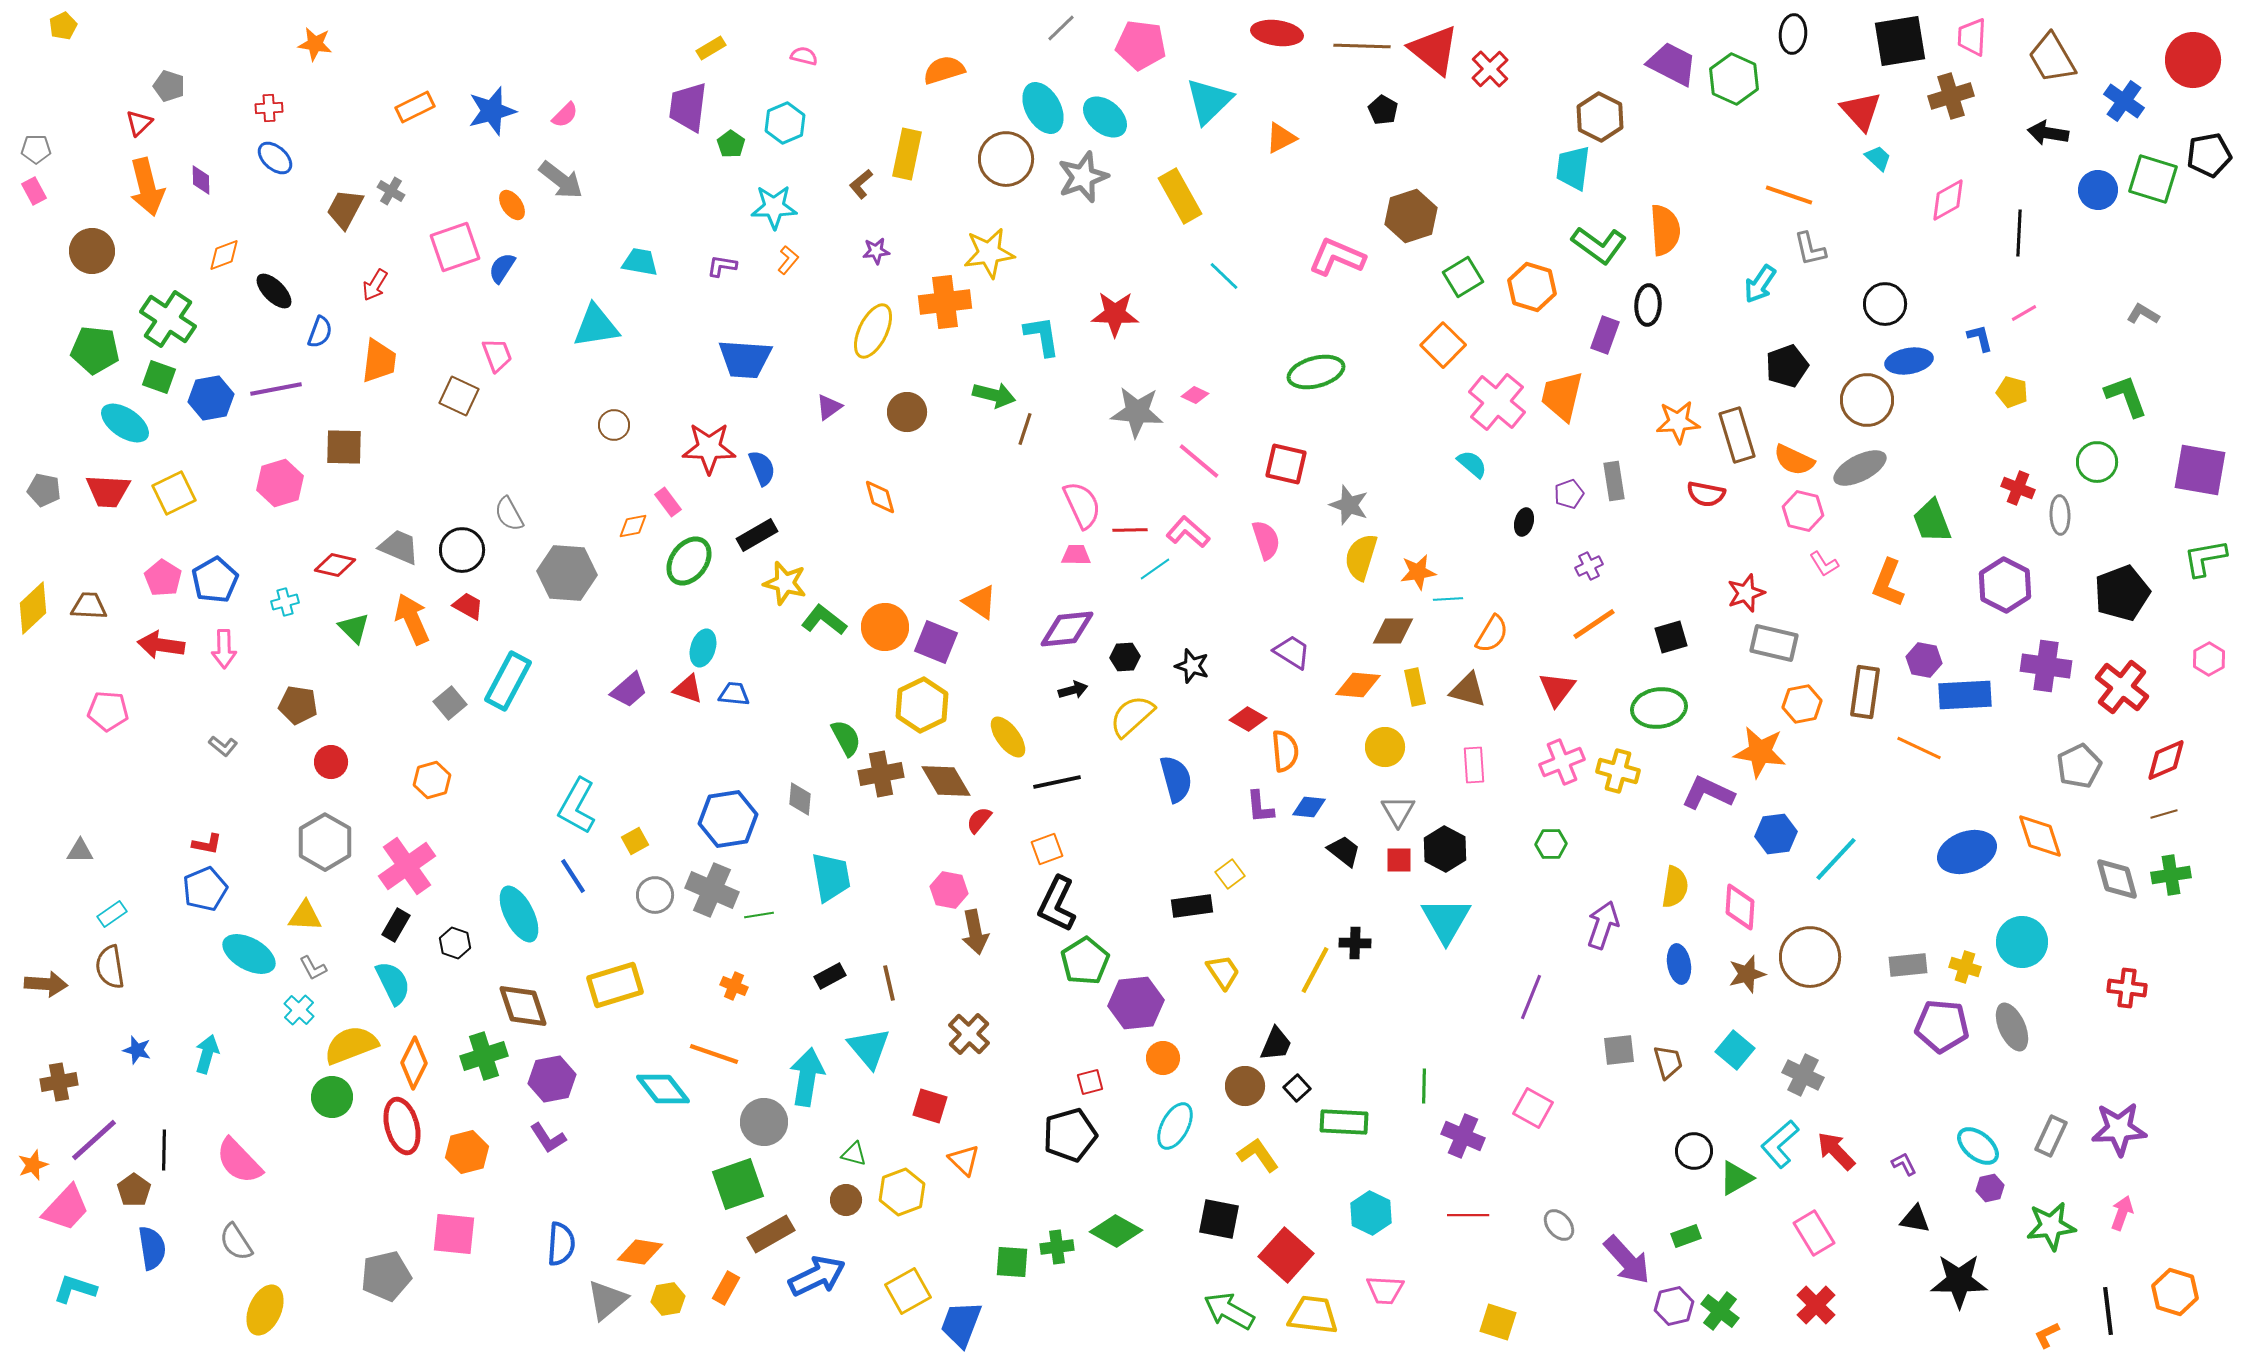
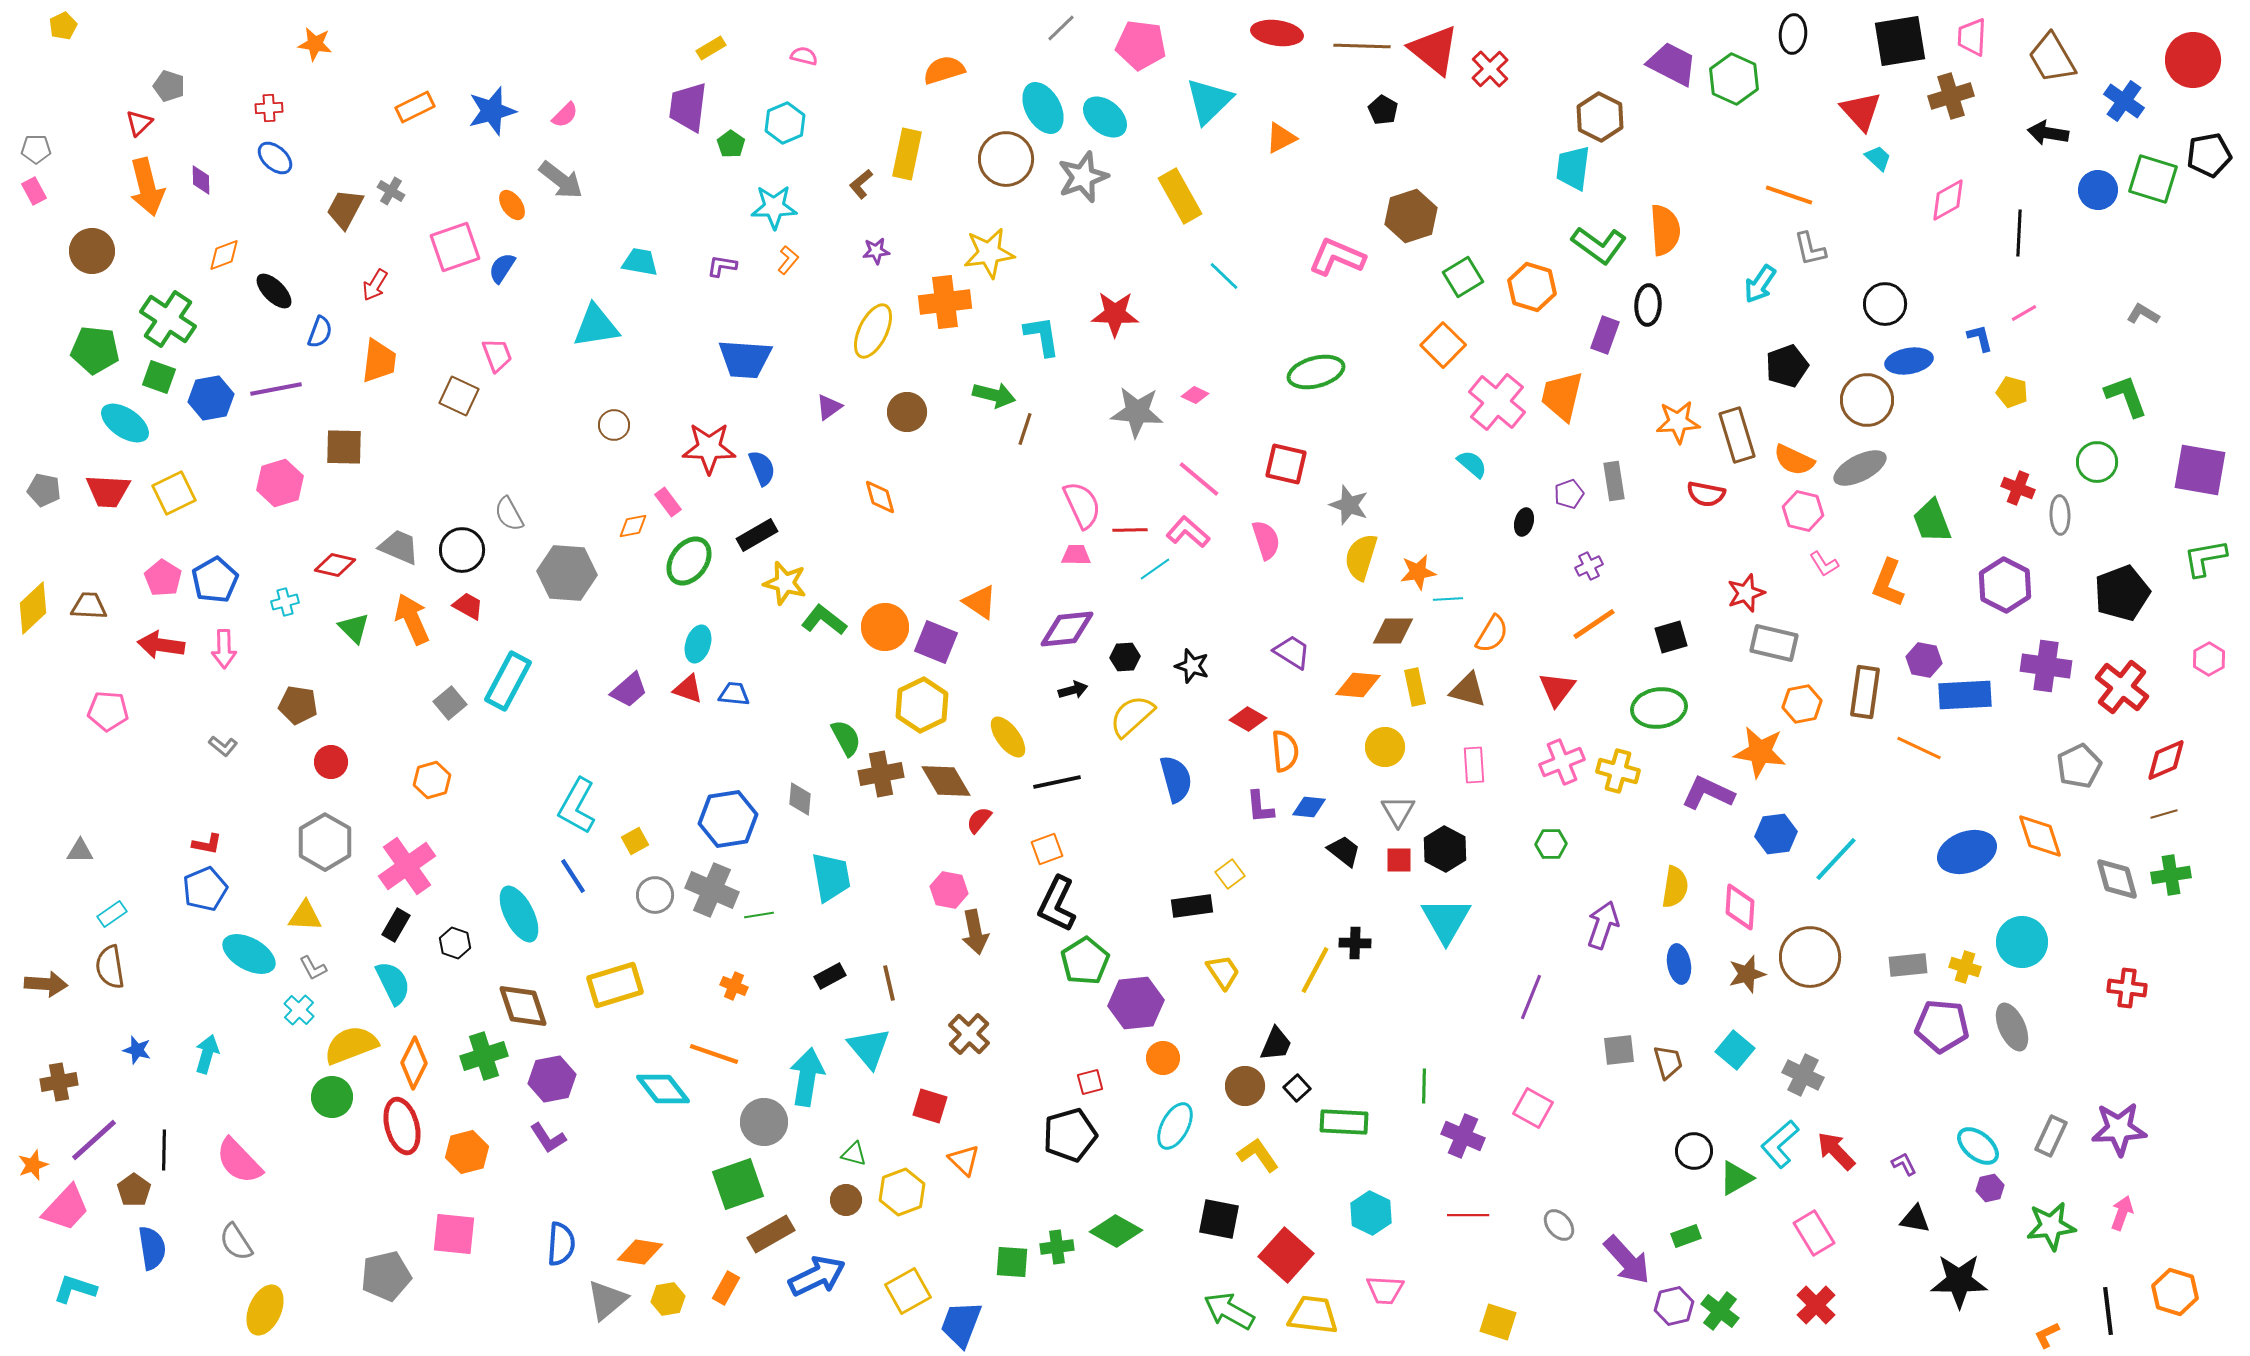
pink line at (1199, 461): moved 18 px down
cyan ellipse at (703, 648): moved 5 px left, 4 px up
